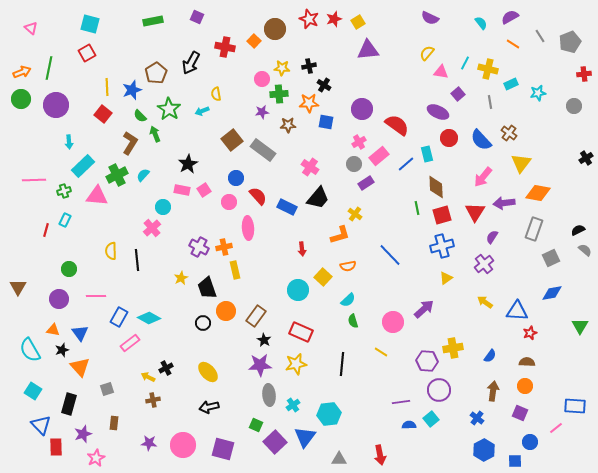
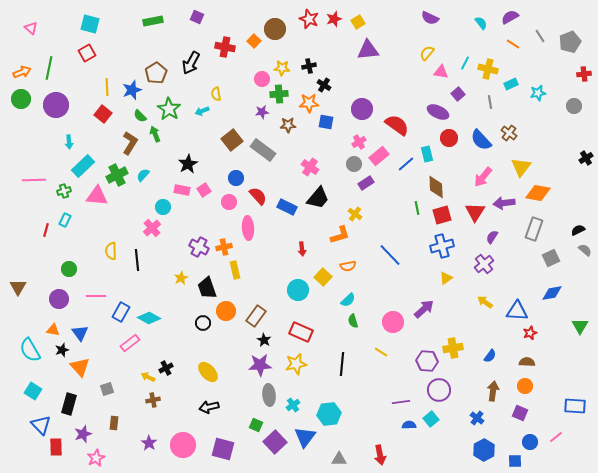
yellow triangle at (521, 163): moved 4 px down
blue rectangle at (119, 317): moved 2 px right, 5 px up
pink line at (556, 428): moved 9 px down
purple star at (149, 443): rotated 28 degrees clockwise
